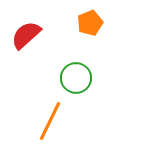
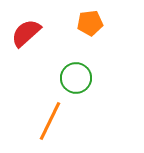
orange pentagon: rotated 15 degrees clockwise
red semicircle: moved 2 px up
